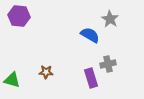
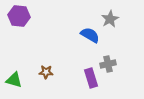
gray star: rotated 12 degrees clockwise
green triangle: moved 2 px right
